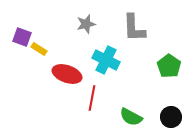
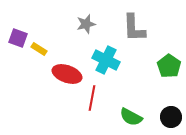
purple square: moved 4 px left, 1 px down
